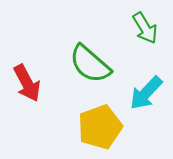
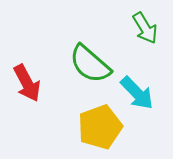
cyan arrow: moved 9 px left; rotated 87 degrees counterclockwise
